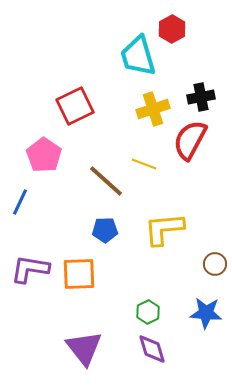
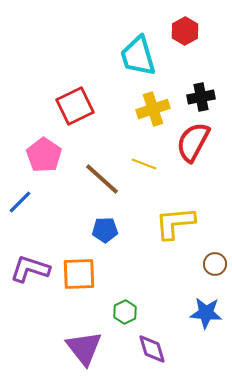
red hexagon: moved 13 px right, 2 px down
red semicircle: moved 3 px right, 2 px down
brown line: moved 4 px left, 2 px up
blue line: rotated 20 degrees clockwise
yellow L-shape: moved 11 px right, 6 px up
purple L-shape: rotated 9 degrees clockwise
green hexagon: moved 23 px left
